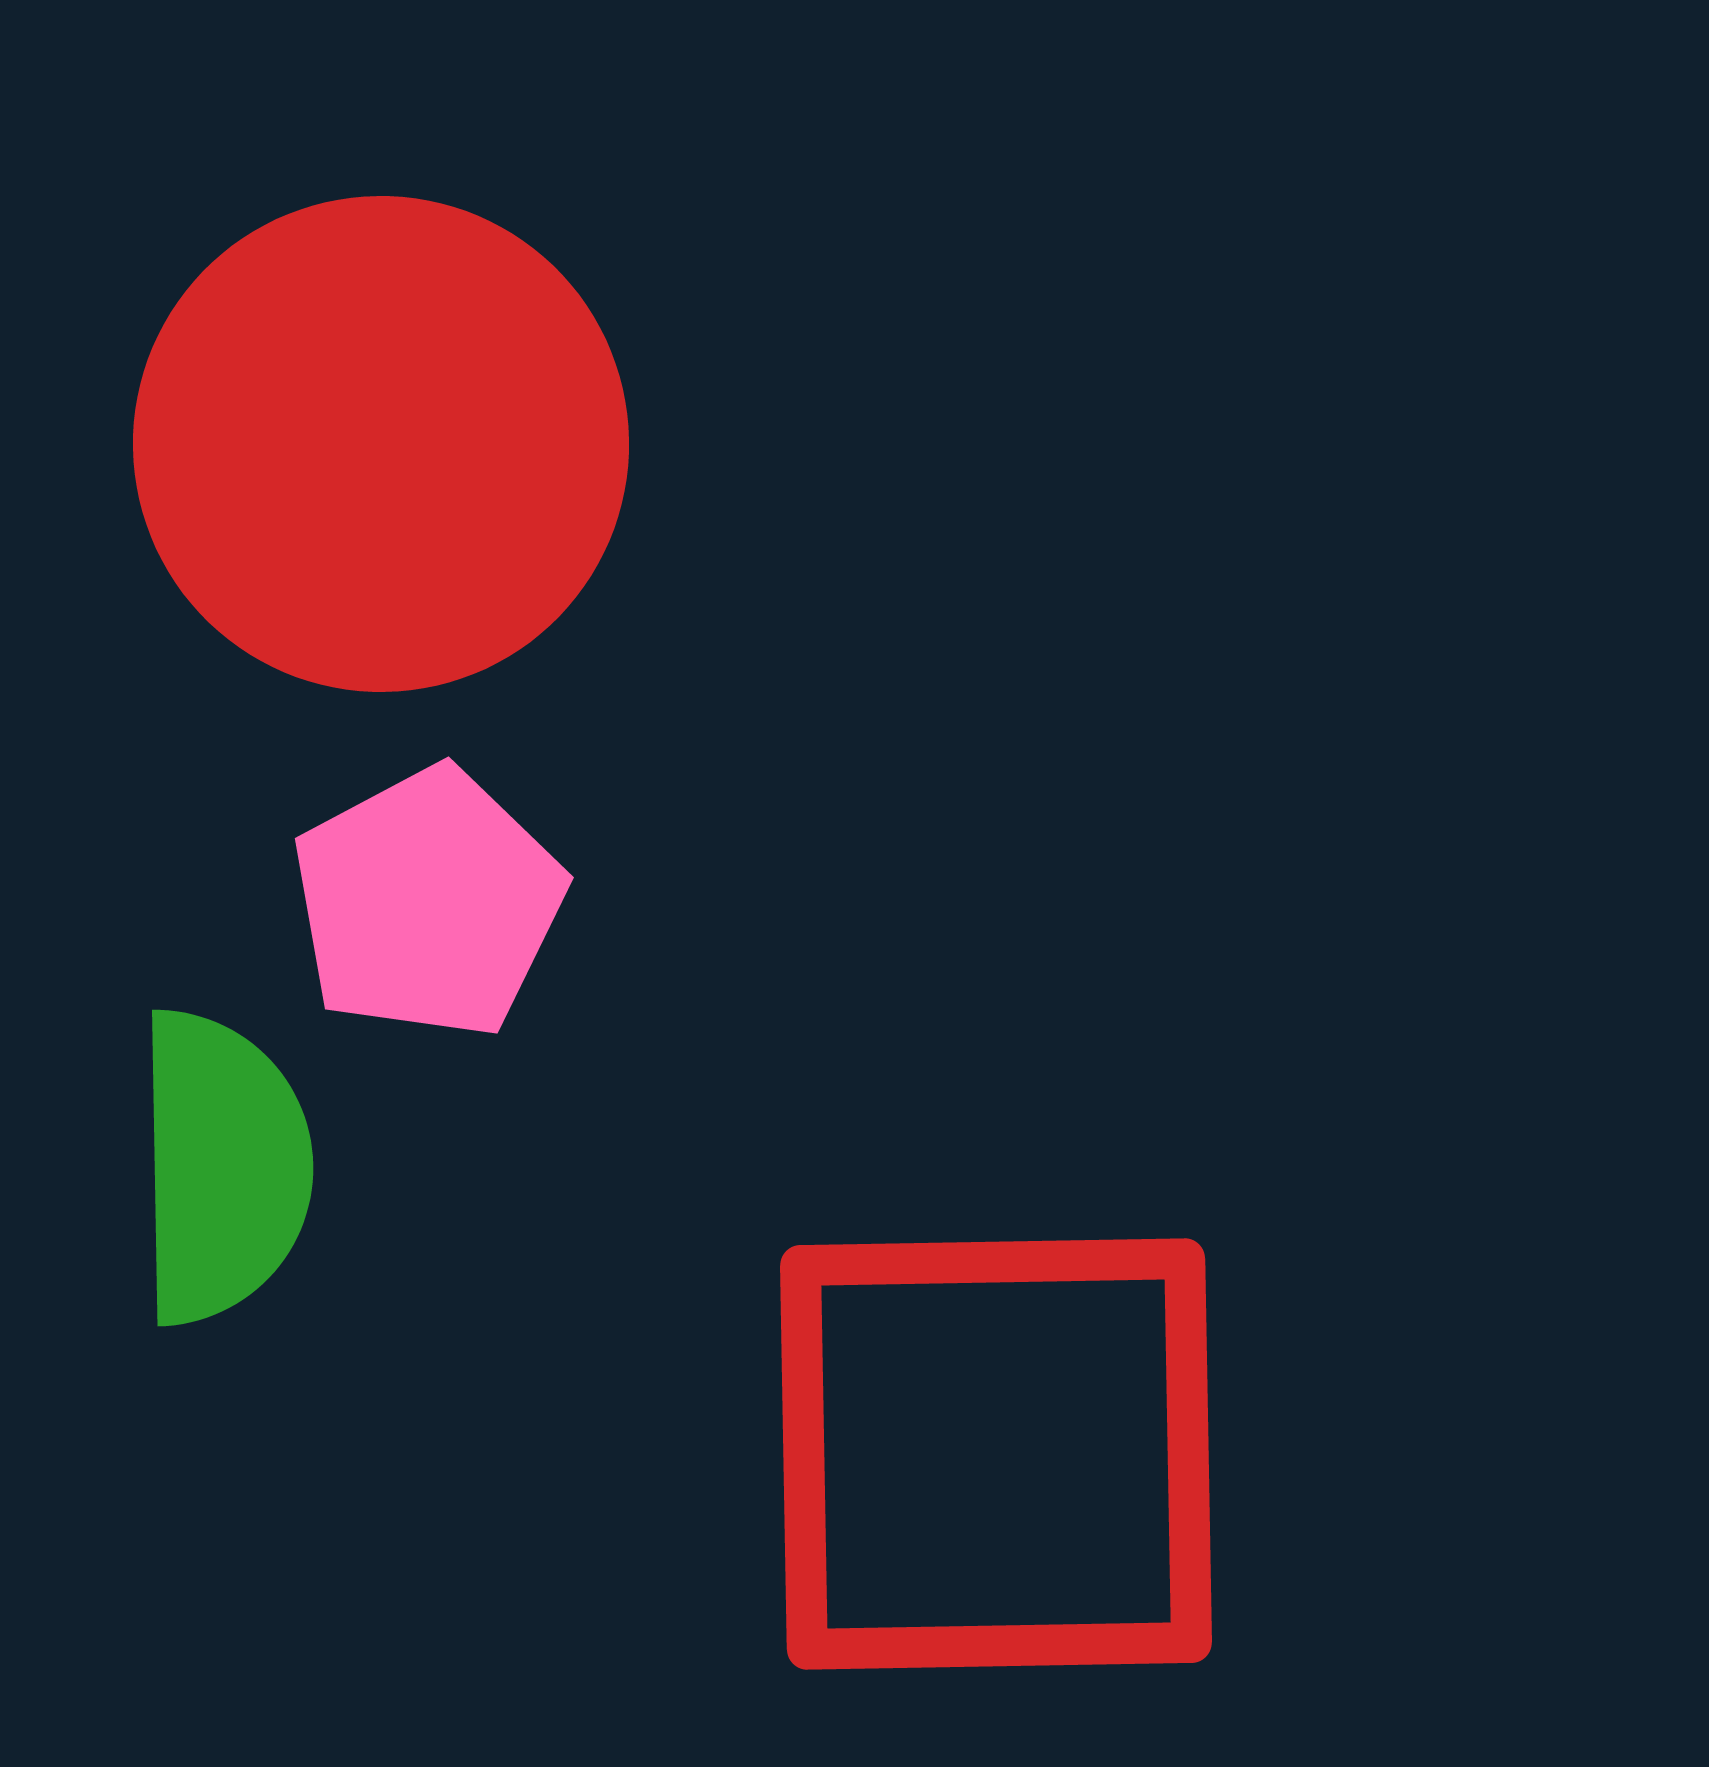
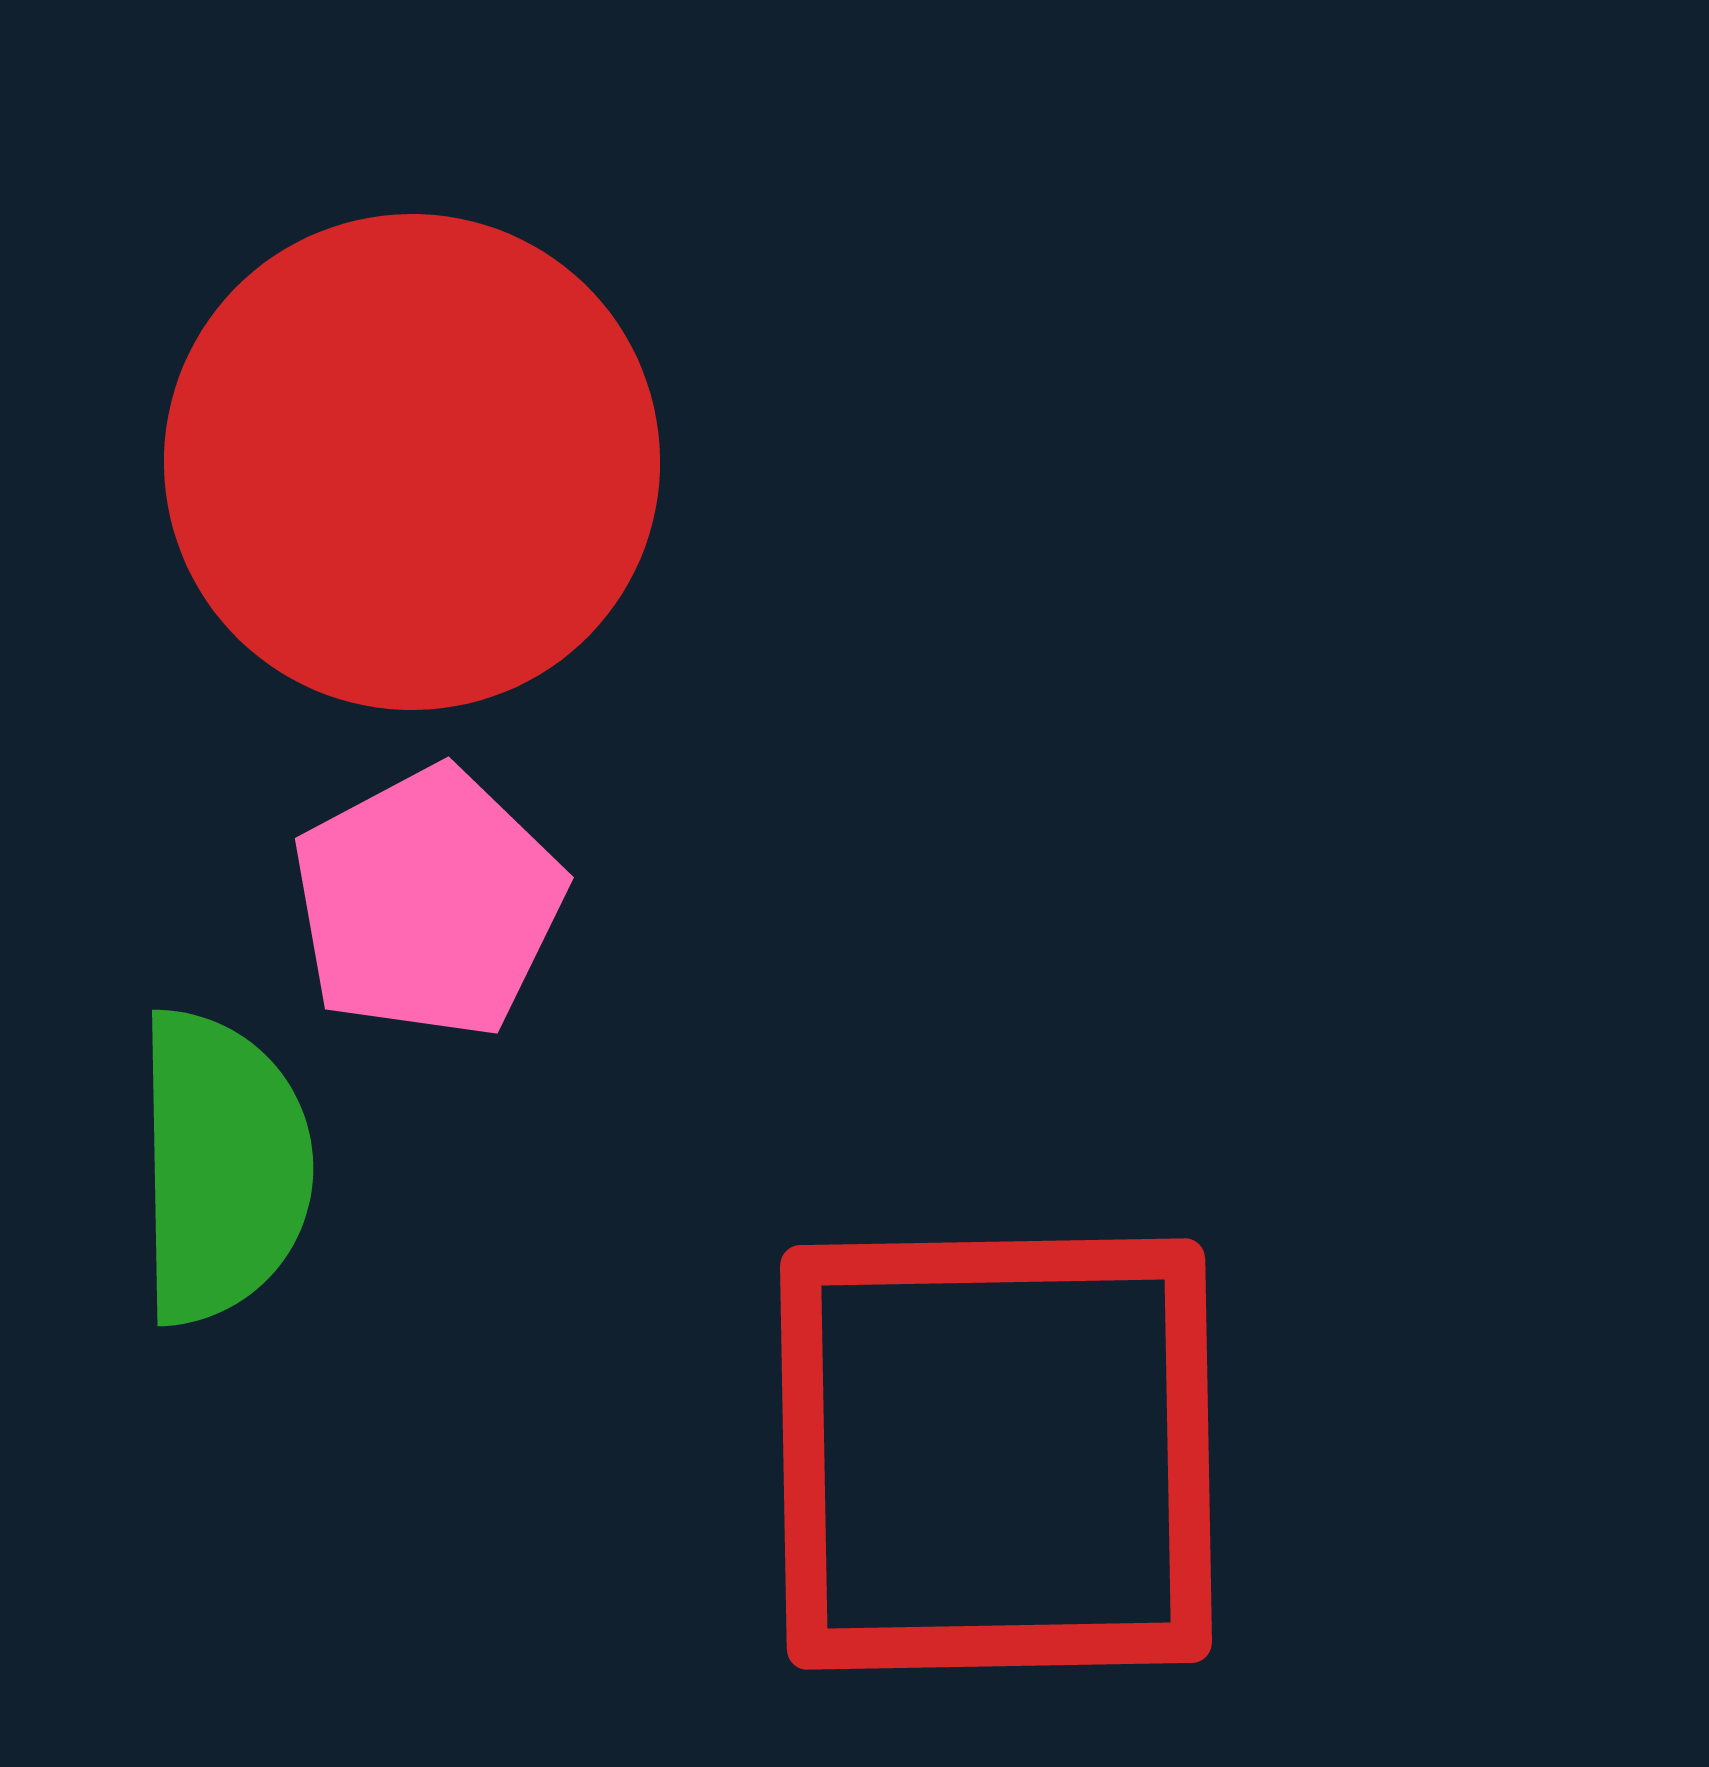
red circle: moved 31 px right, 18 px down
